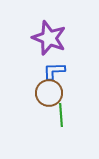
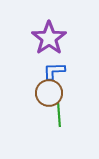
purple star: rotated 16 degrees clockwise
green line: moved 2 px left
